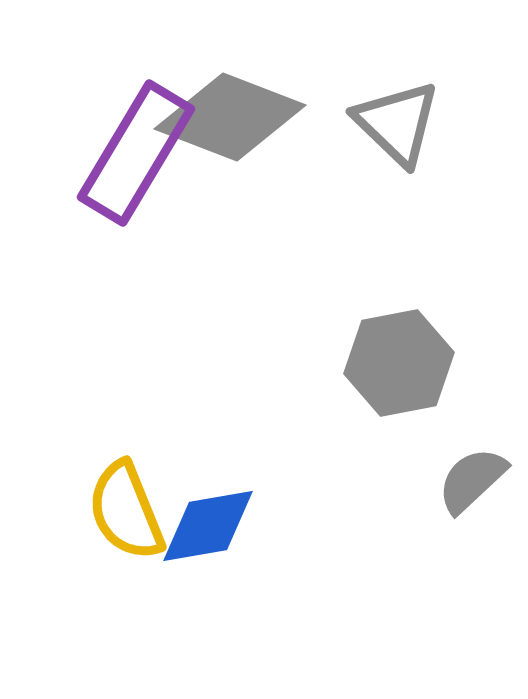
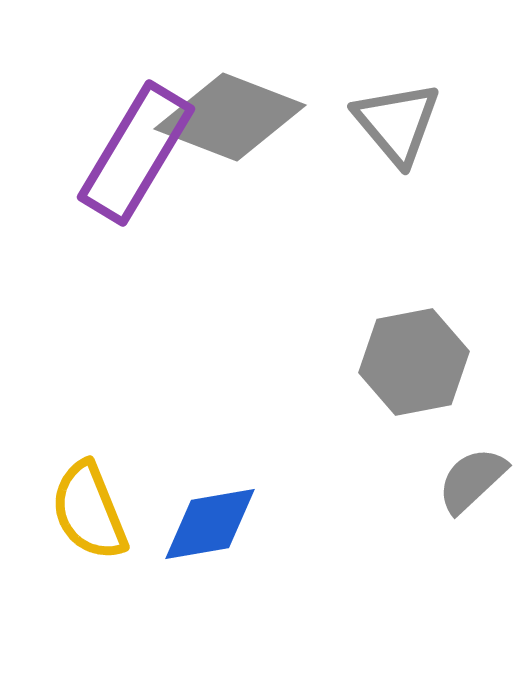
gray triangle: rotated 6 degrees clockwise
gray hexagon: moved 15 px right, 1 px up
yellow semicircle: moved 37 px left
blue diamond: moved 2 px right, 2 px up
